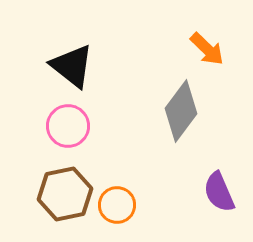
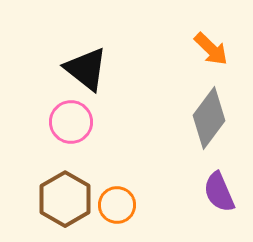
orange arrow: moved 4 px right
black triangle: moved 14 px right, 3 px down
gray diamond: moved 28 px right, 7 px down
pink circle: moved 3 px right, 4 px up
brown hexagon: moved 5 px down; rotated 18 degrees counterclockwise
